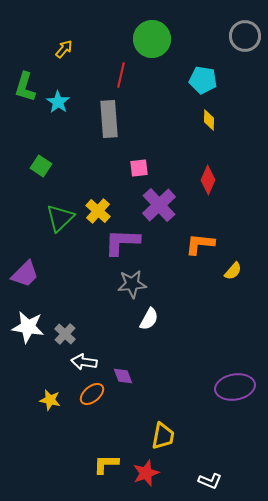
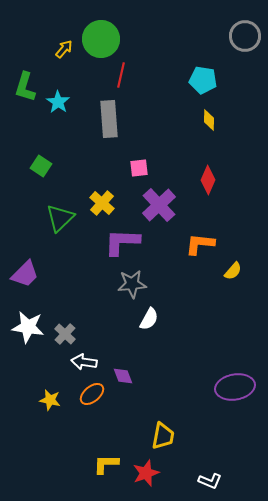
green circle: moved 51 px left
yellow cross: moved 4 px right, 8 px up
